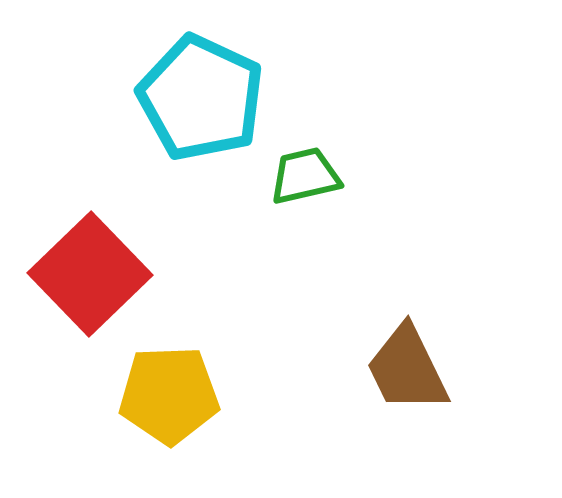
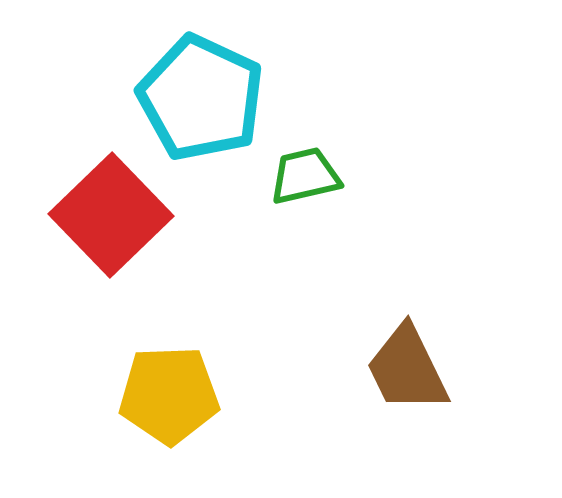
red square: moved 21 px right, 59 px up
